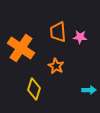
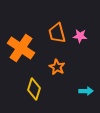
orange trapezoid: moved 1 px left, 1 px down; rotated 10 degrees counterclockwise
pink star: moved 1 px up
orange star: moved 1 px right, 1 px down
cyan arrow: moved 3 px left, 1 px down
